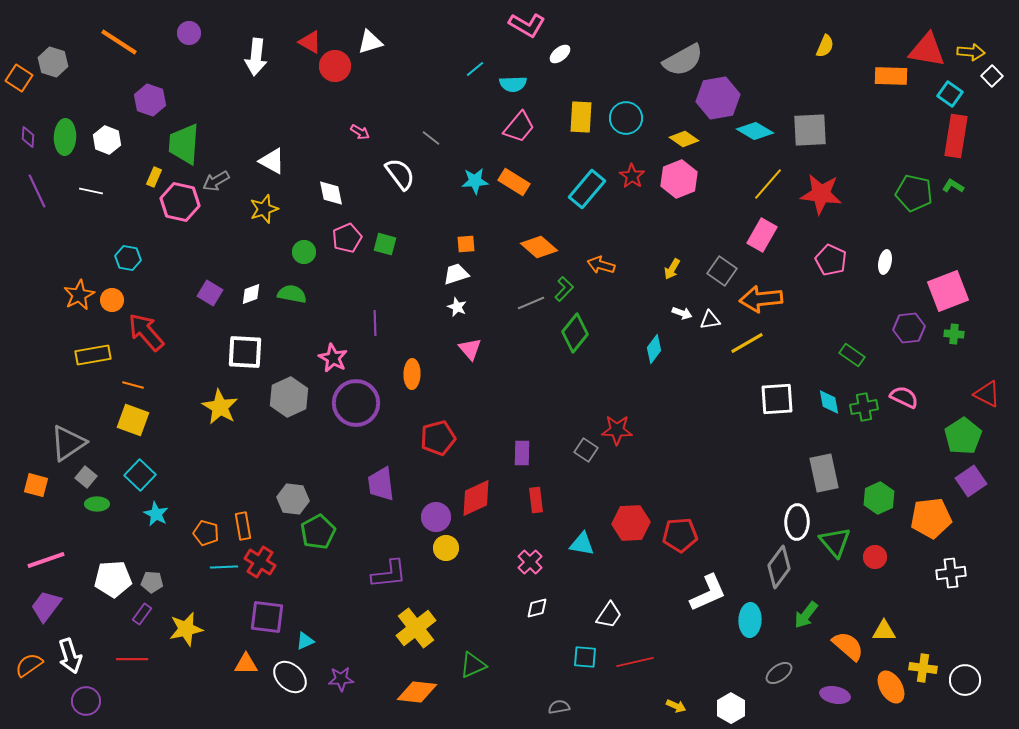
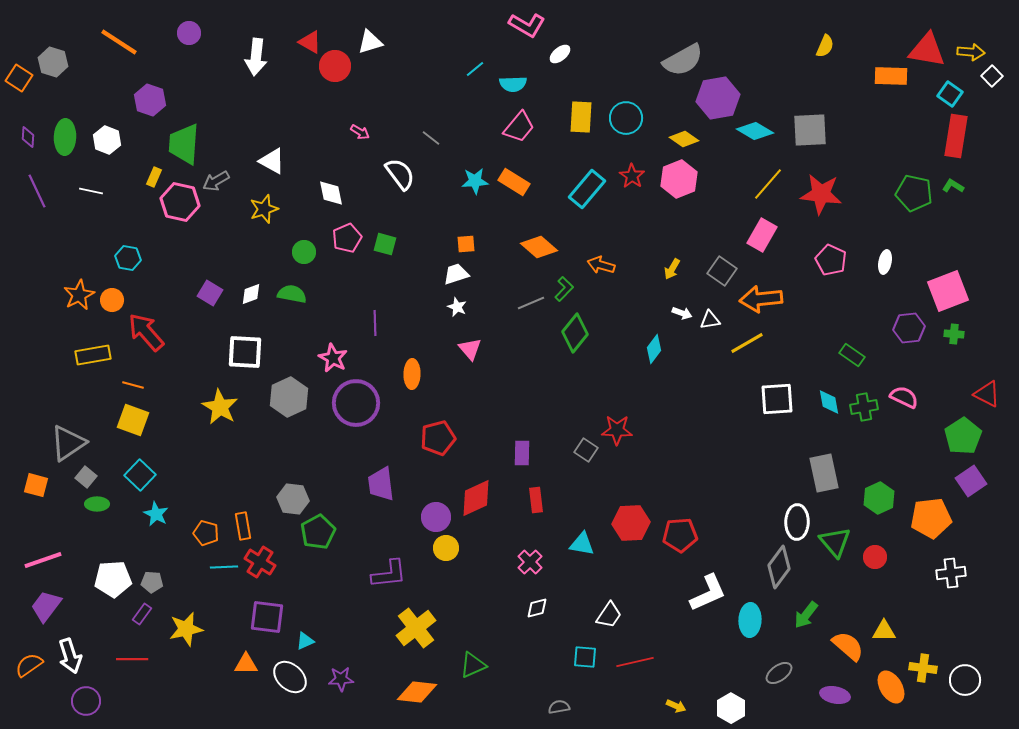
pink line at (46, 560): moved 3 px left
